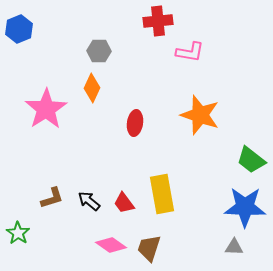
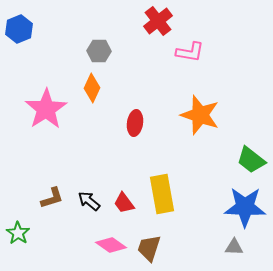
red cross: rotated 32 degrees counterclockwise
